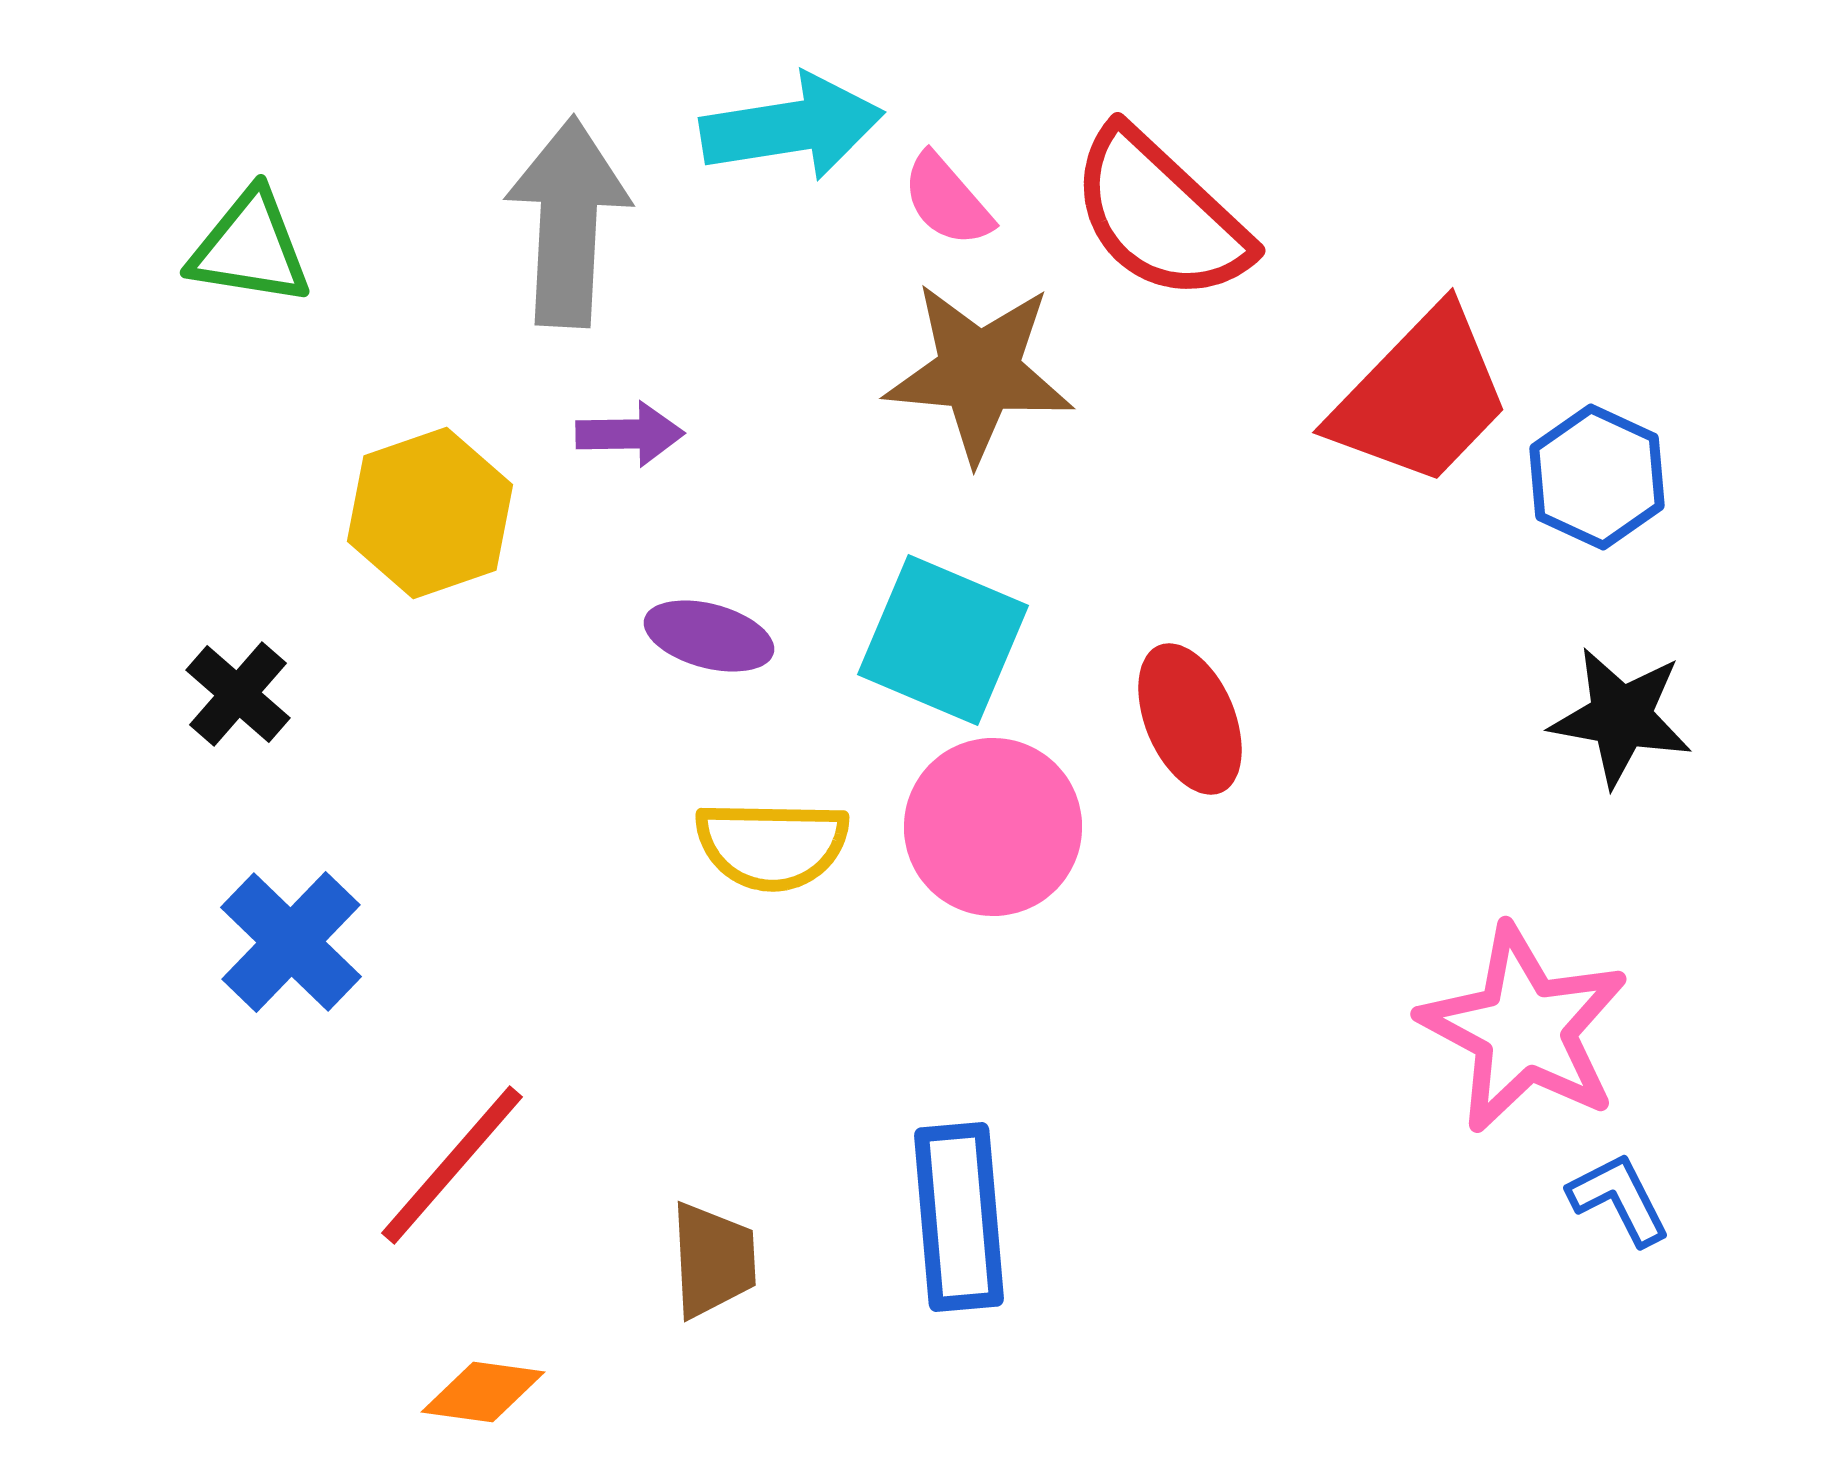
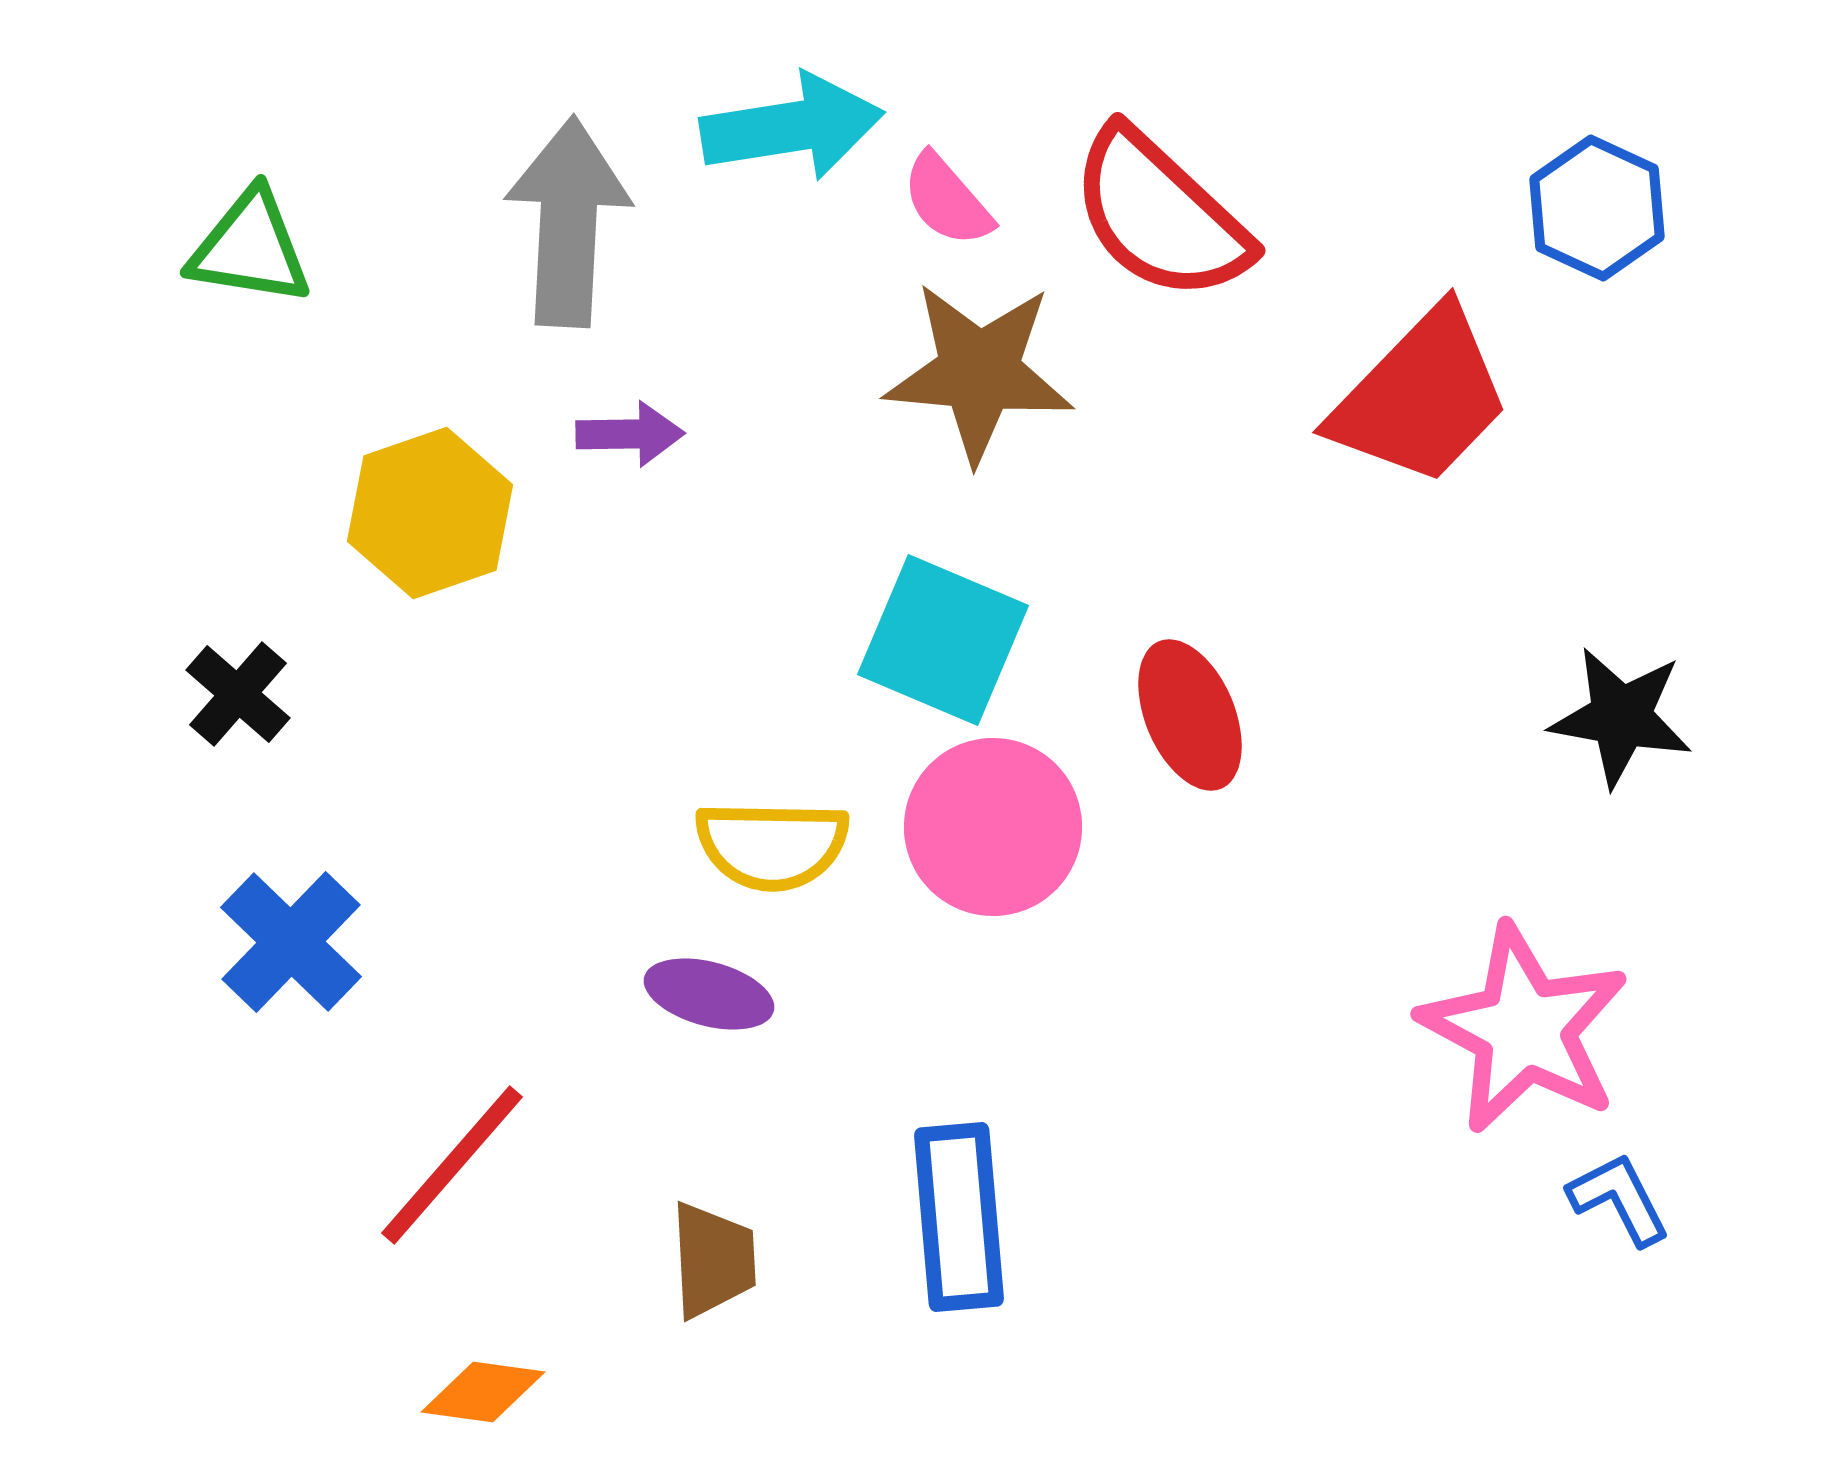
blue hexagon: moved 269 px up
purple ellipse: moved 358 px down
red ellipse: moved 4 px up
